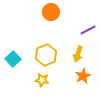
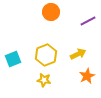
purple line: moved 9 px up
yellow arrow: rotated 133 degrees counterclockwise
cyan square: rotated 21 degrees clockwise
orange star: moved 4 px right
yellow star: moved 2 px right
